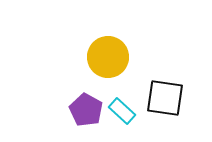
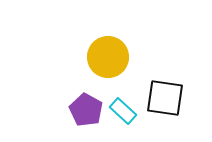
cyan rectangle: moved 1 px right
